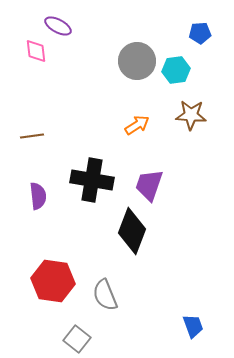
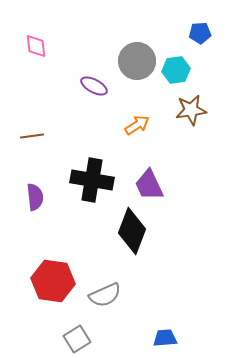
purple ellipse: moved 36 px right, 60 px down
pink diamond: moved 5 px up
brown star: moved 5 px up; rotated 12 degrees counterclockwise
purple trapezoid: rotated 44 degrees counterclockwise
purple semicircle: moved 3 px left, 1 px down
gray semicircle: rotated 92 degrees counterclockwise
blue trapezoid: moved 28 px left, 12 px down; rotated 75 degrees counterclockwise
gray square: rotated 20 degrees clockwise
